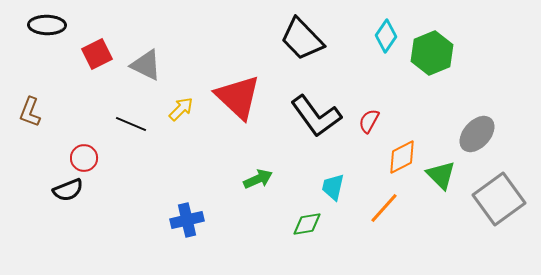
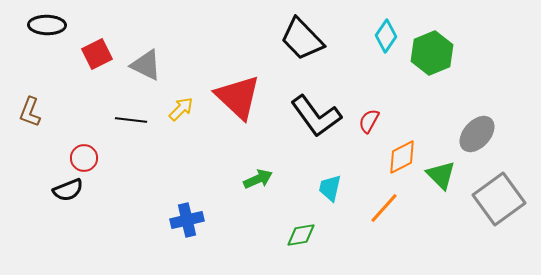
black line: moved 4 px up; rotated 16 degrees counterclockwise
cyan trapezoid: moved 3 px left, 1 px down
green diamond: moved 6 px left, 11 px down
